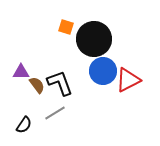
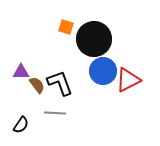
gray line: rotated 35 degrees clockwise
black semicircle: moved 3 px left
